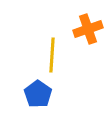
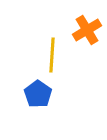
orange cross: moved 1 px left, 1 px down; rotated 12 degrees counterclockwise
